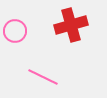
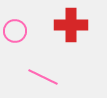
red cross: rotated 16 degrees clockwise
